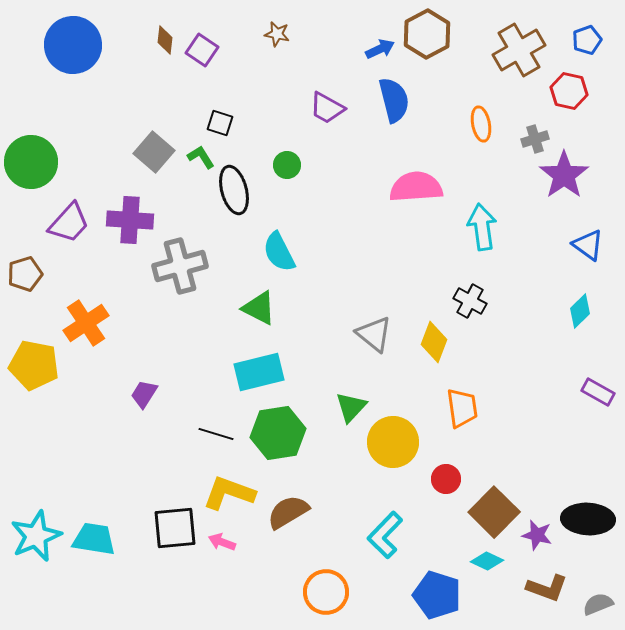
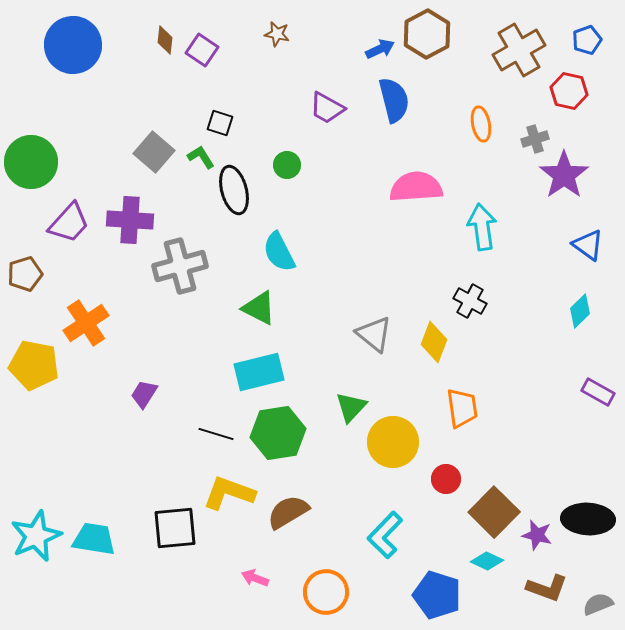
pink arrow at (222, 542): moved 33 px right, 36 px down
